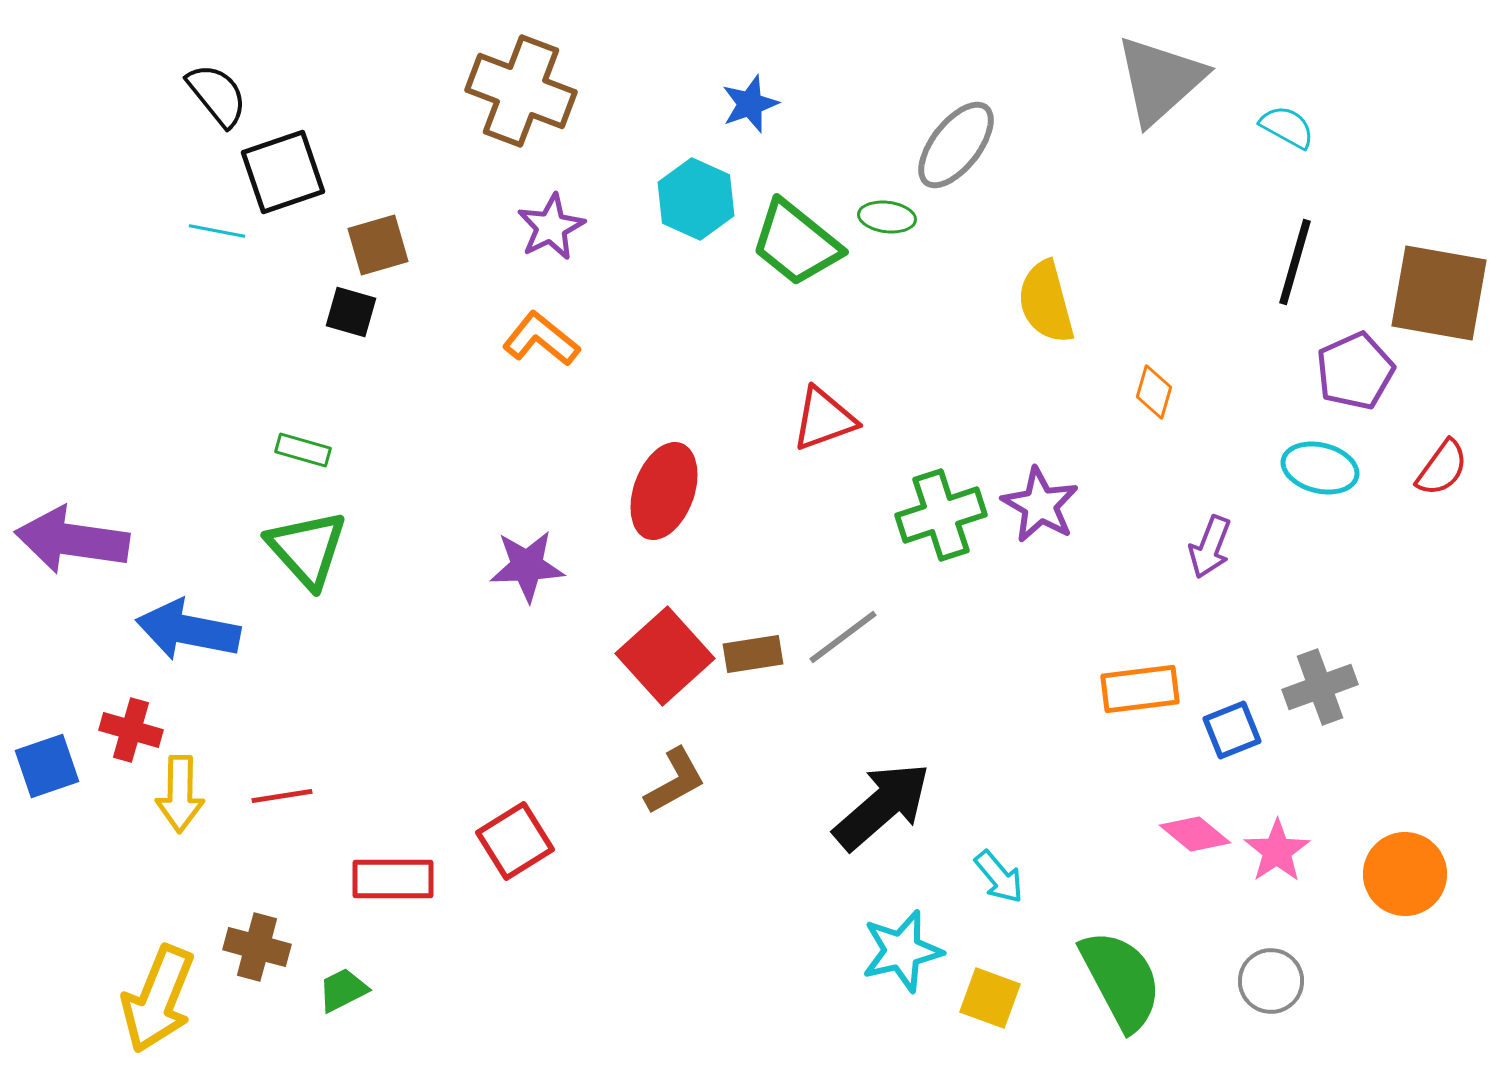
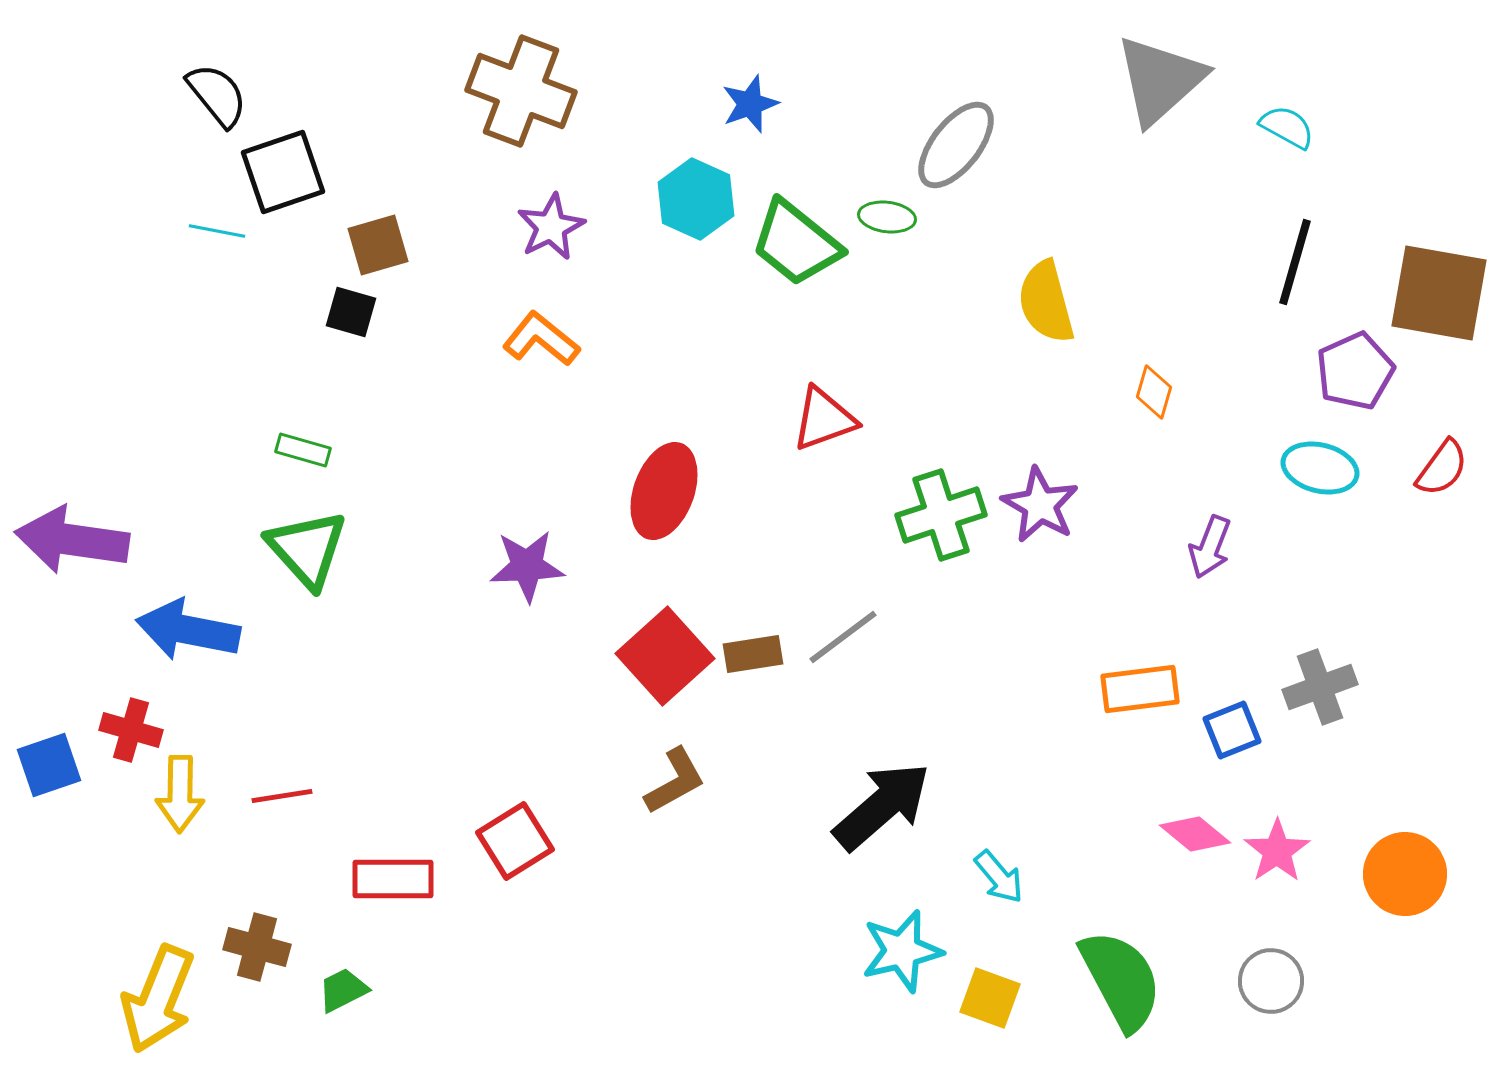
blue square at (47, 766): moved 2 px right, 1 px up
